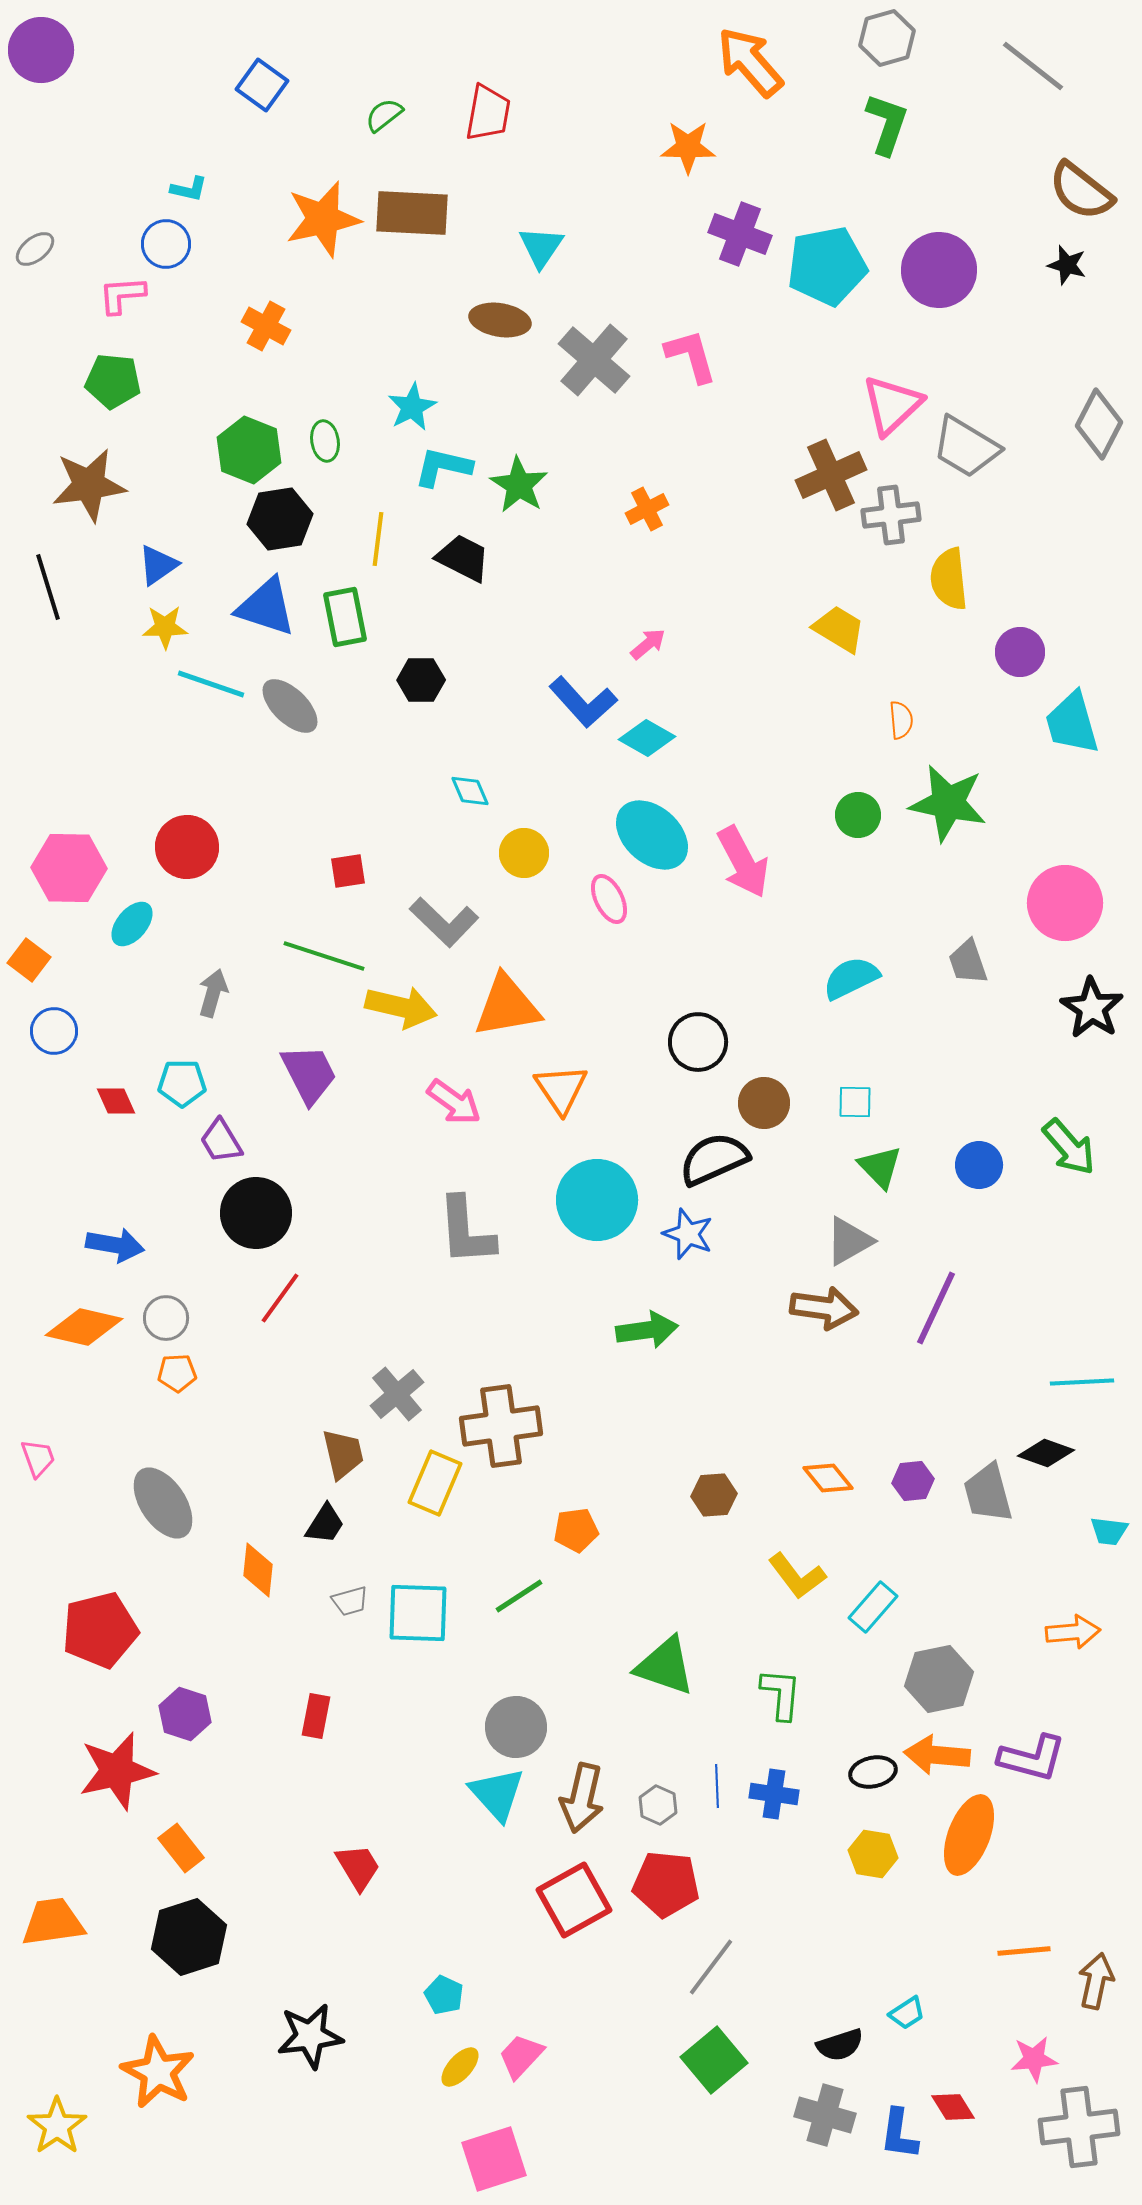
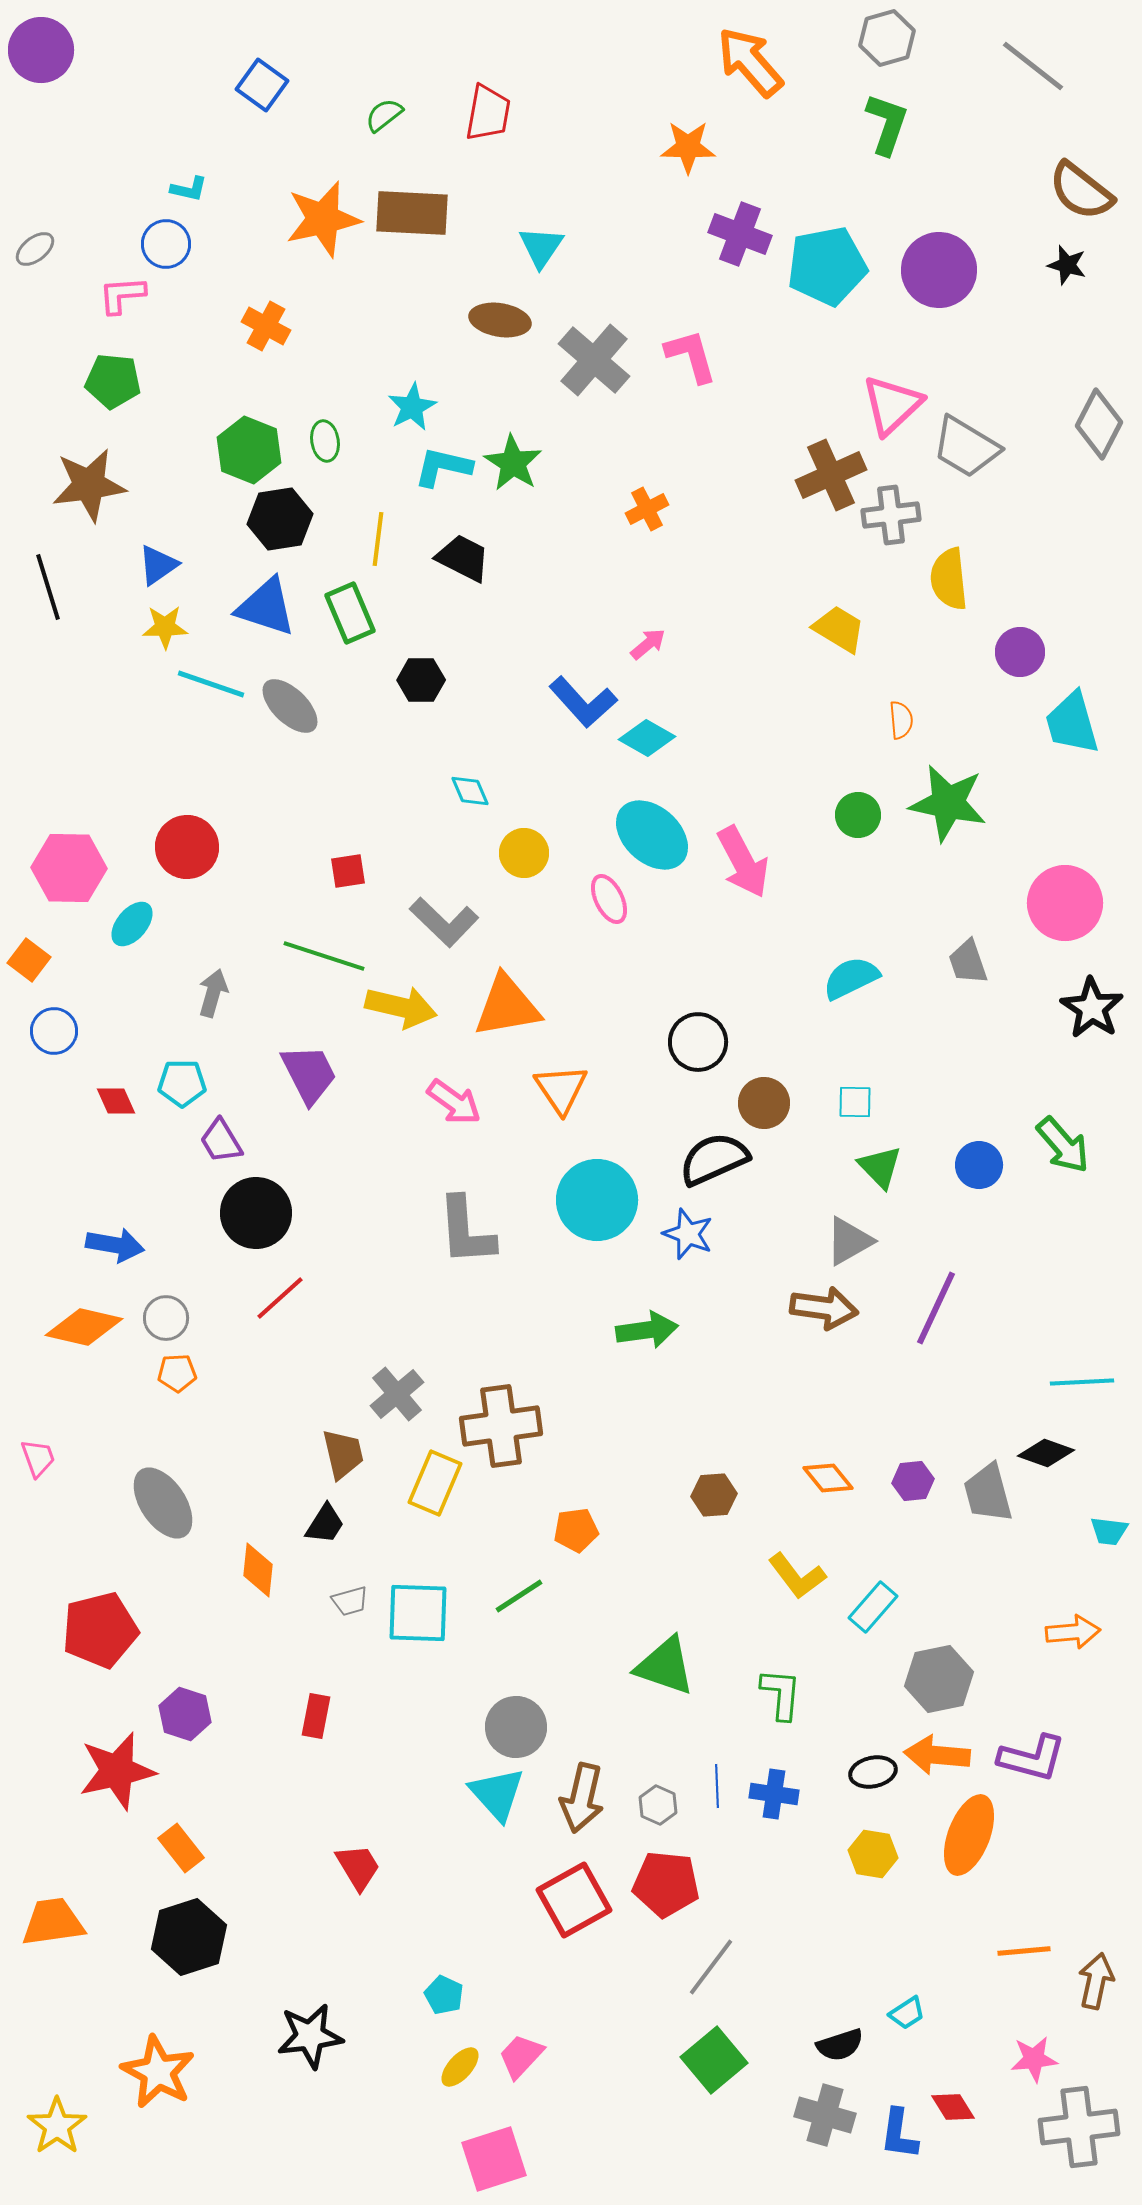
green star at (519, 485): moved 6 px left, 22 px up
green rectangle at (345, 617): moved 5 px right, 4 px up; rotated 12 degrees counterclockwise
green arrow at (1069, 1147): moved 6 px left, 2 px up
red line at (280, 1298): rotated 12 degrees clockwise
